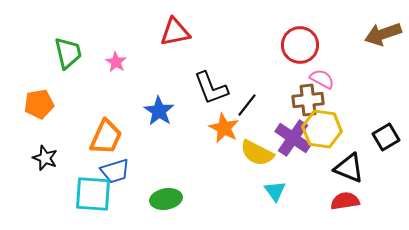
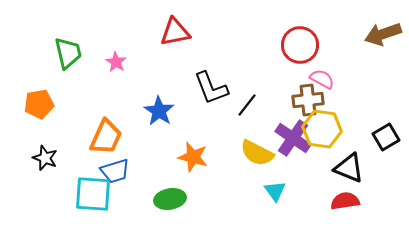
orange star: moved 31 px left, 29 px down; rotated 12 degrees counterclockwise
green ellipse: moved 4 px right
